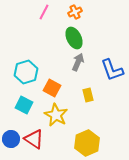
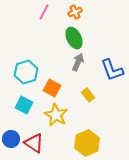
yellow rectangle: rotated 24 degrees counterclockwise
red triangle: moved 4 px down
